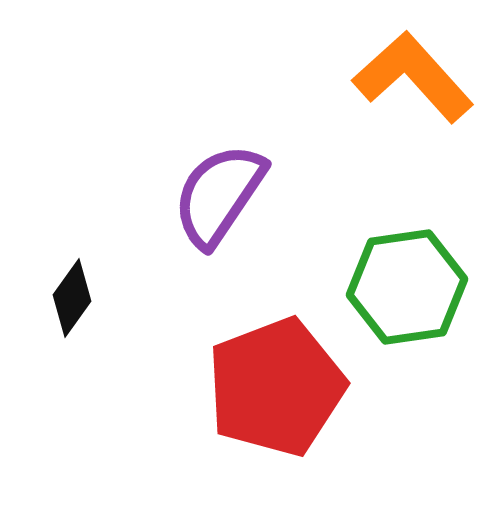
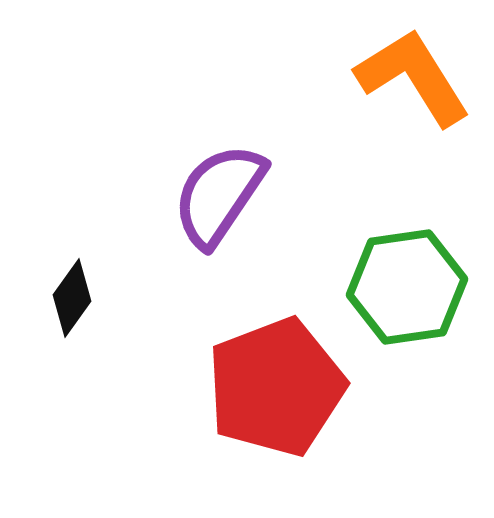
orange L-shape: rotated 10 degrees clockwise
